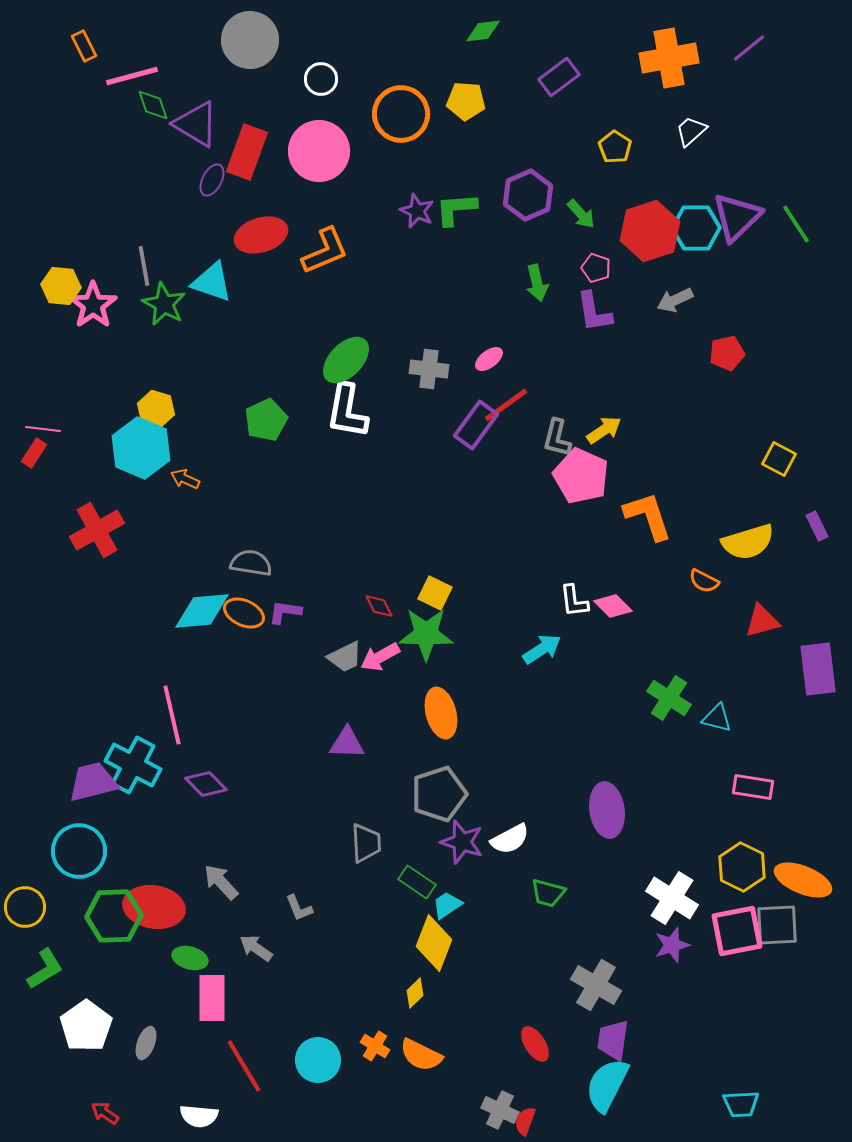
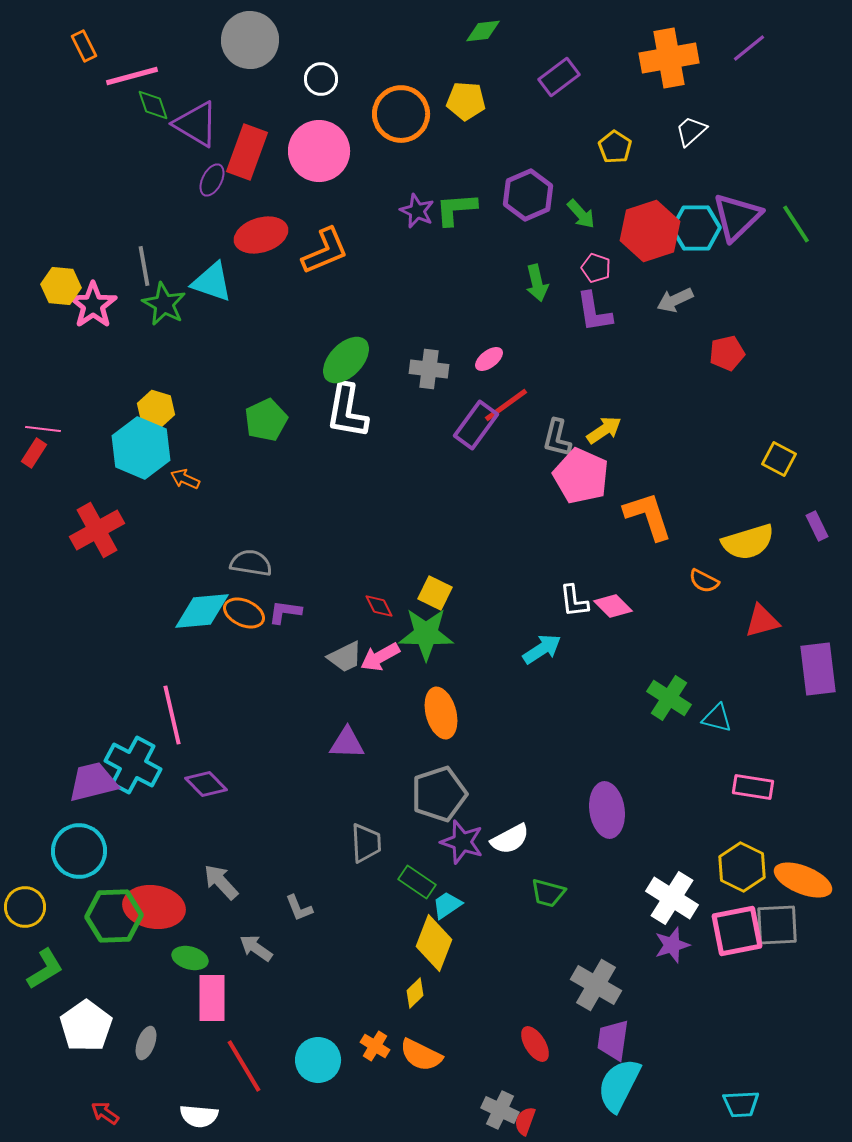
cyan semicircle at (607, 1085): moved 12 px right
